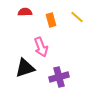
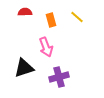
pink arrow: moved 5 px right
black triangle: moved 1 px left
